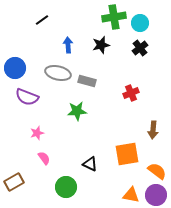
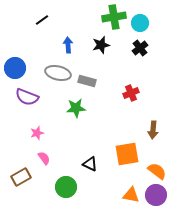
green star: moved 1 px left, 3 px up
brown rectangle: moved 7 px right, 5 px up
